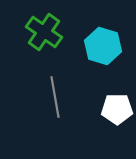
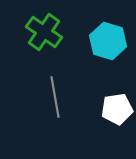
cyan hexagon: moved 5 px right, 5 px up
white pentagon: rotated 8 degrees counterclockwise
